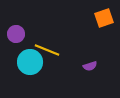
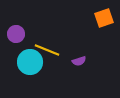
purple semicircle: moved 11 px left, 5 px up
